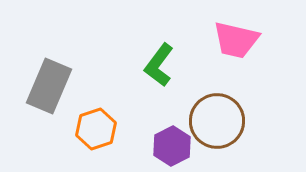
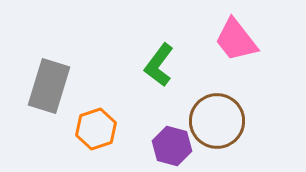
pink trapezoid: rotated 39 degrees clockwise
gray rectangle: rotated 6 degrees counterclockwise
purple hexagon: rotated 18 degrees counterclockwise
